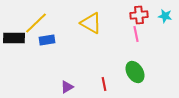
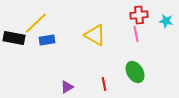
cyan star: moved 1 px right, 5 px down
yellow triangle: moved 4 px right, 12 px down
black rectangle: rotated 10 degrees clockwise
